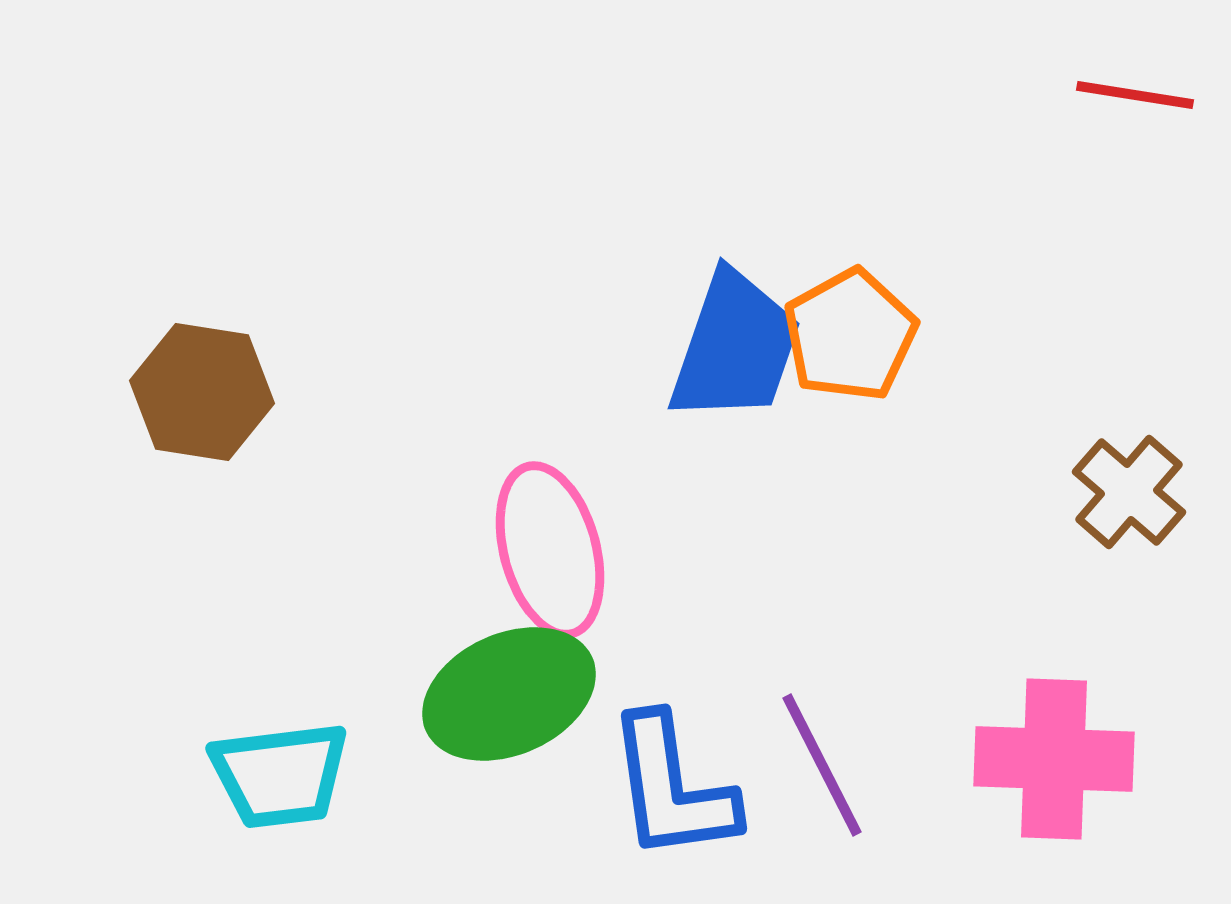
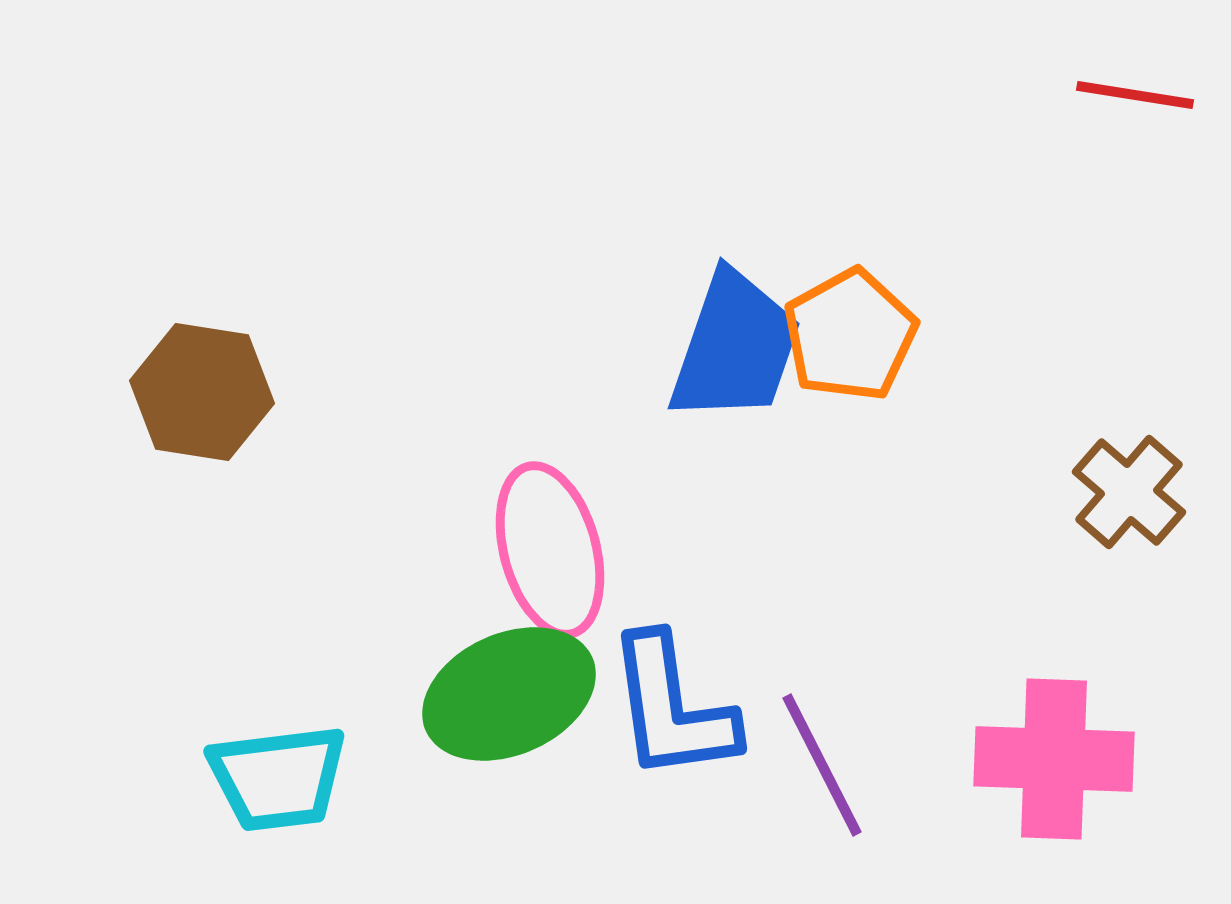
cyan trapezoid: moved 2 px left, 3 px down
blue L-shape: moved 80 px up
